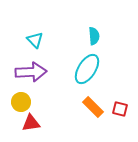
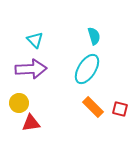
cyan semicircle: rotated 12 degrees counterclockwise
purple arrow: moved 3 px up
yellow circle: moved 2 px left, 1 px down
